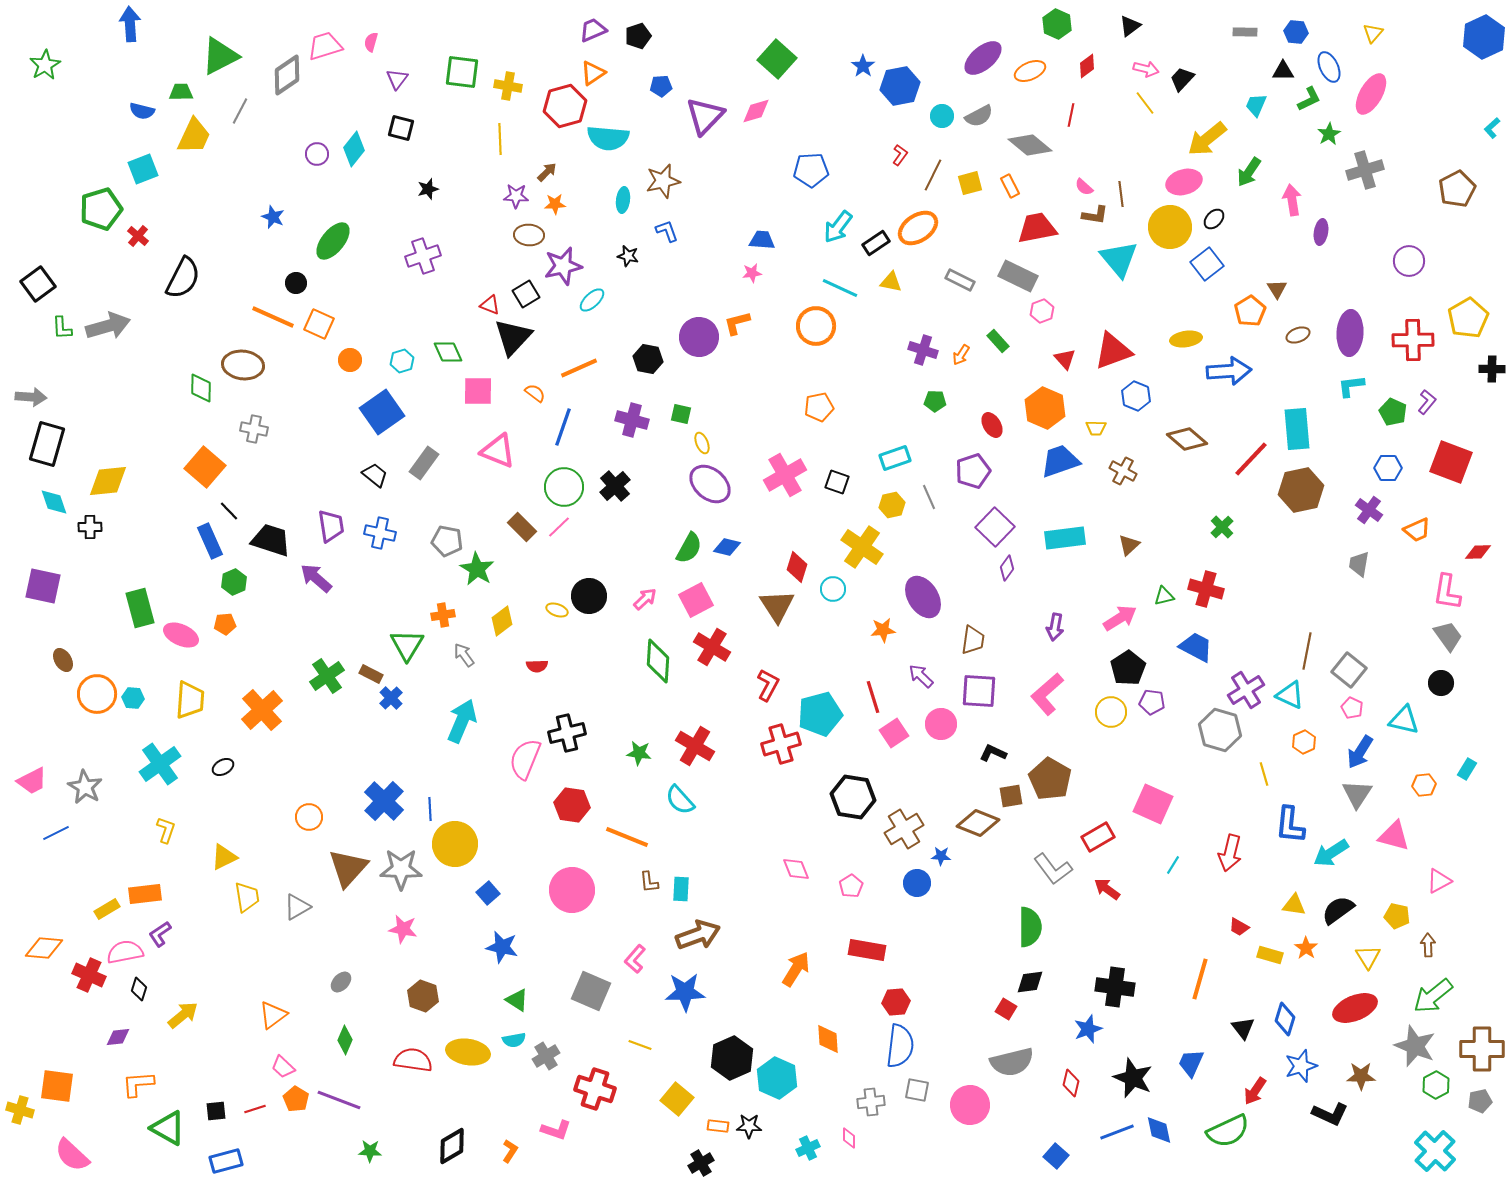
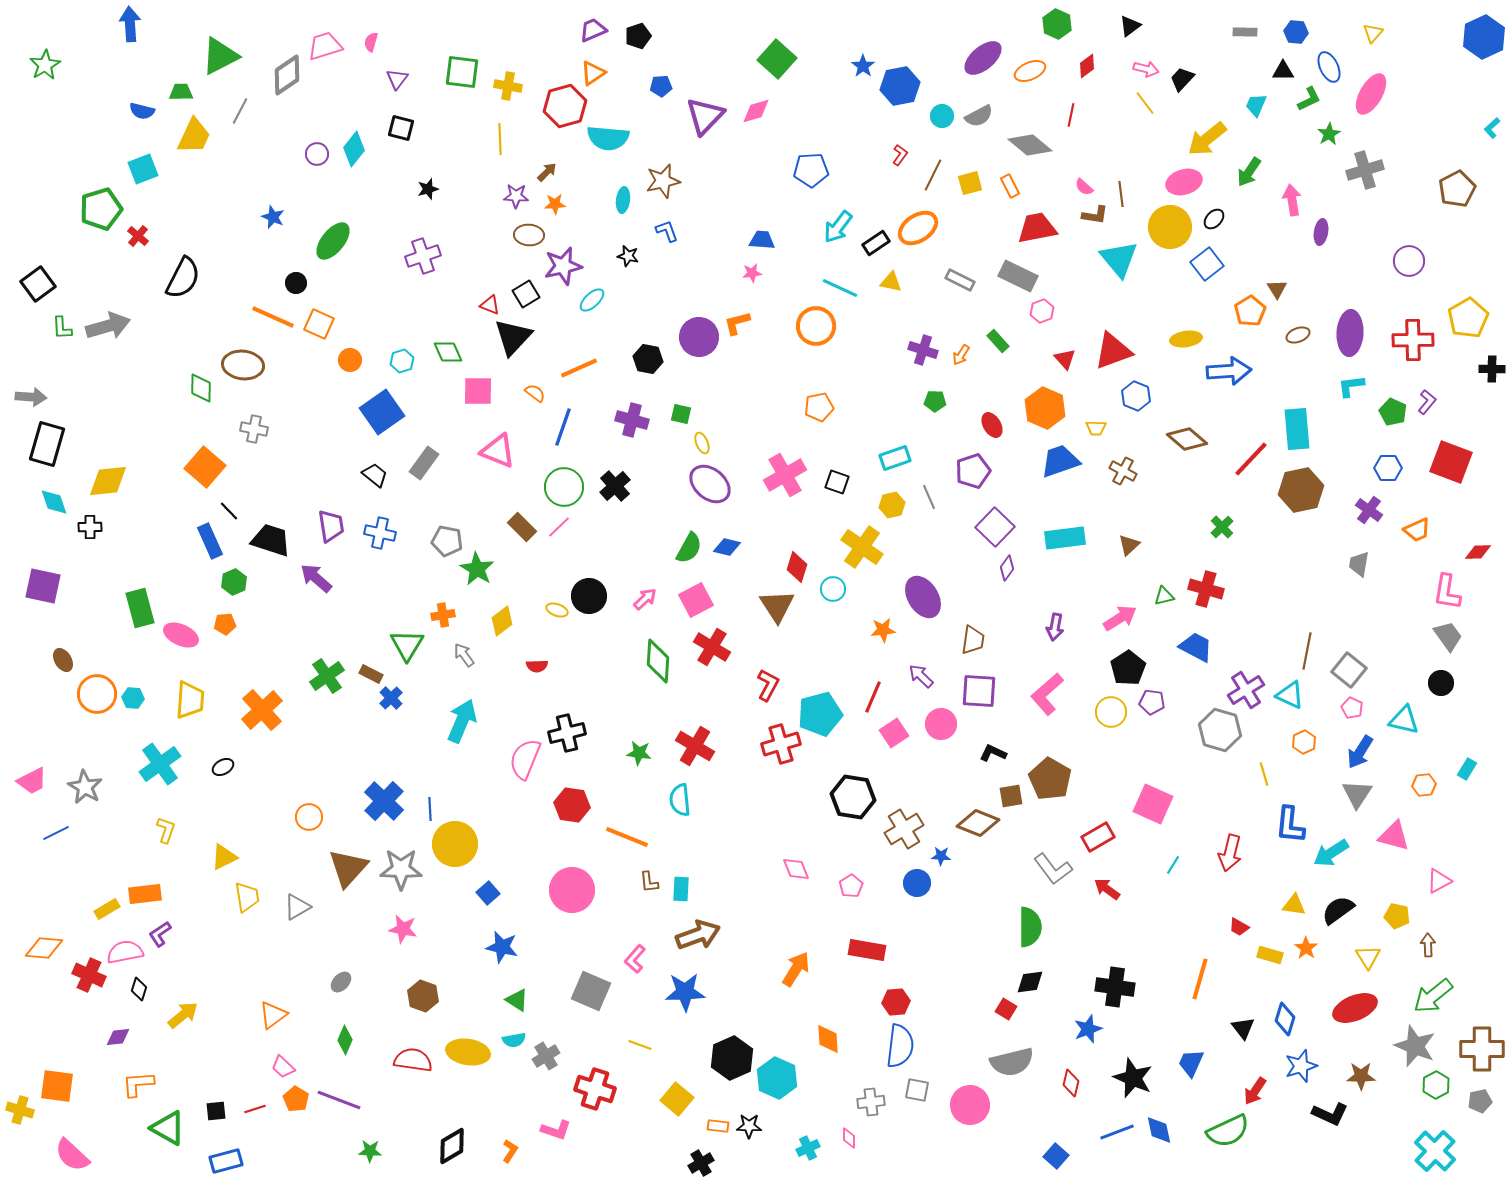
red line at (873, 697): rotated 40 degrees clockwise
cyan semicircle at (680, 800): rotated 36 degrees clockwise
